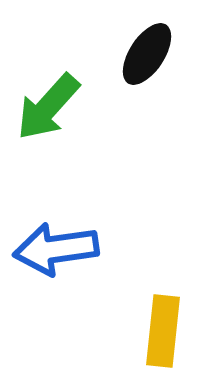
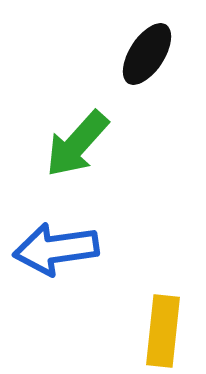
green arrow: moved 29 px right, 37 px down
